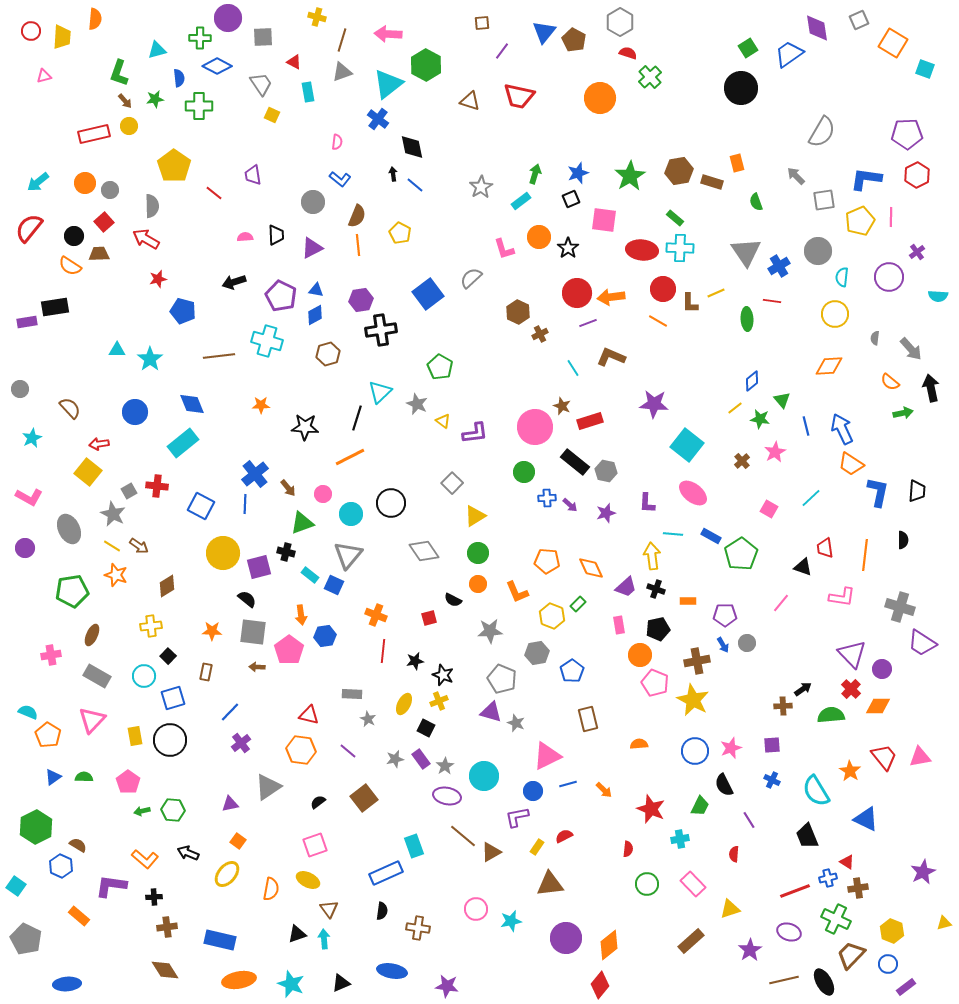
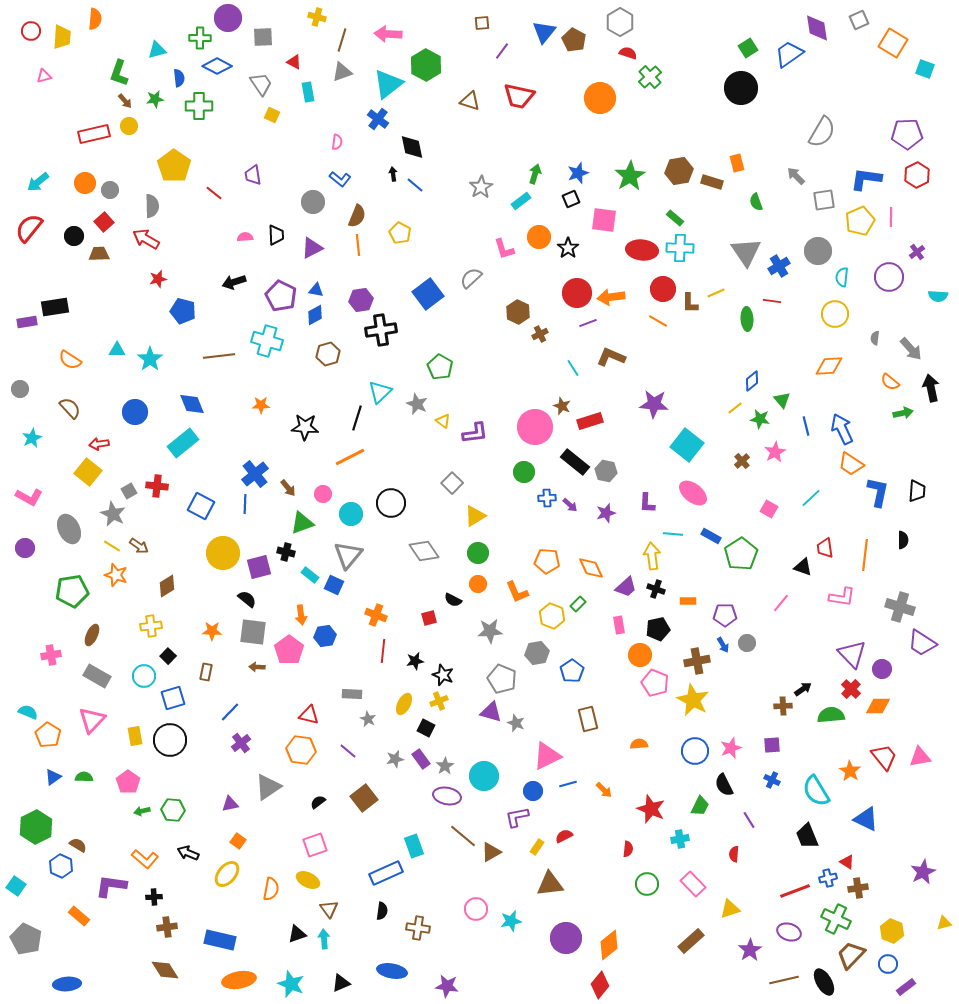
orange semicircle at (70, 266): moved 94 px down
